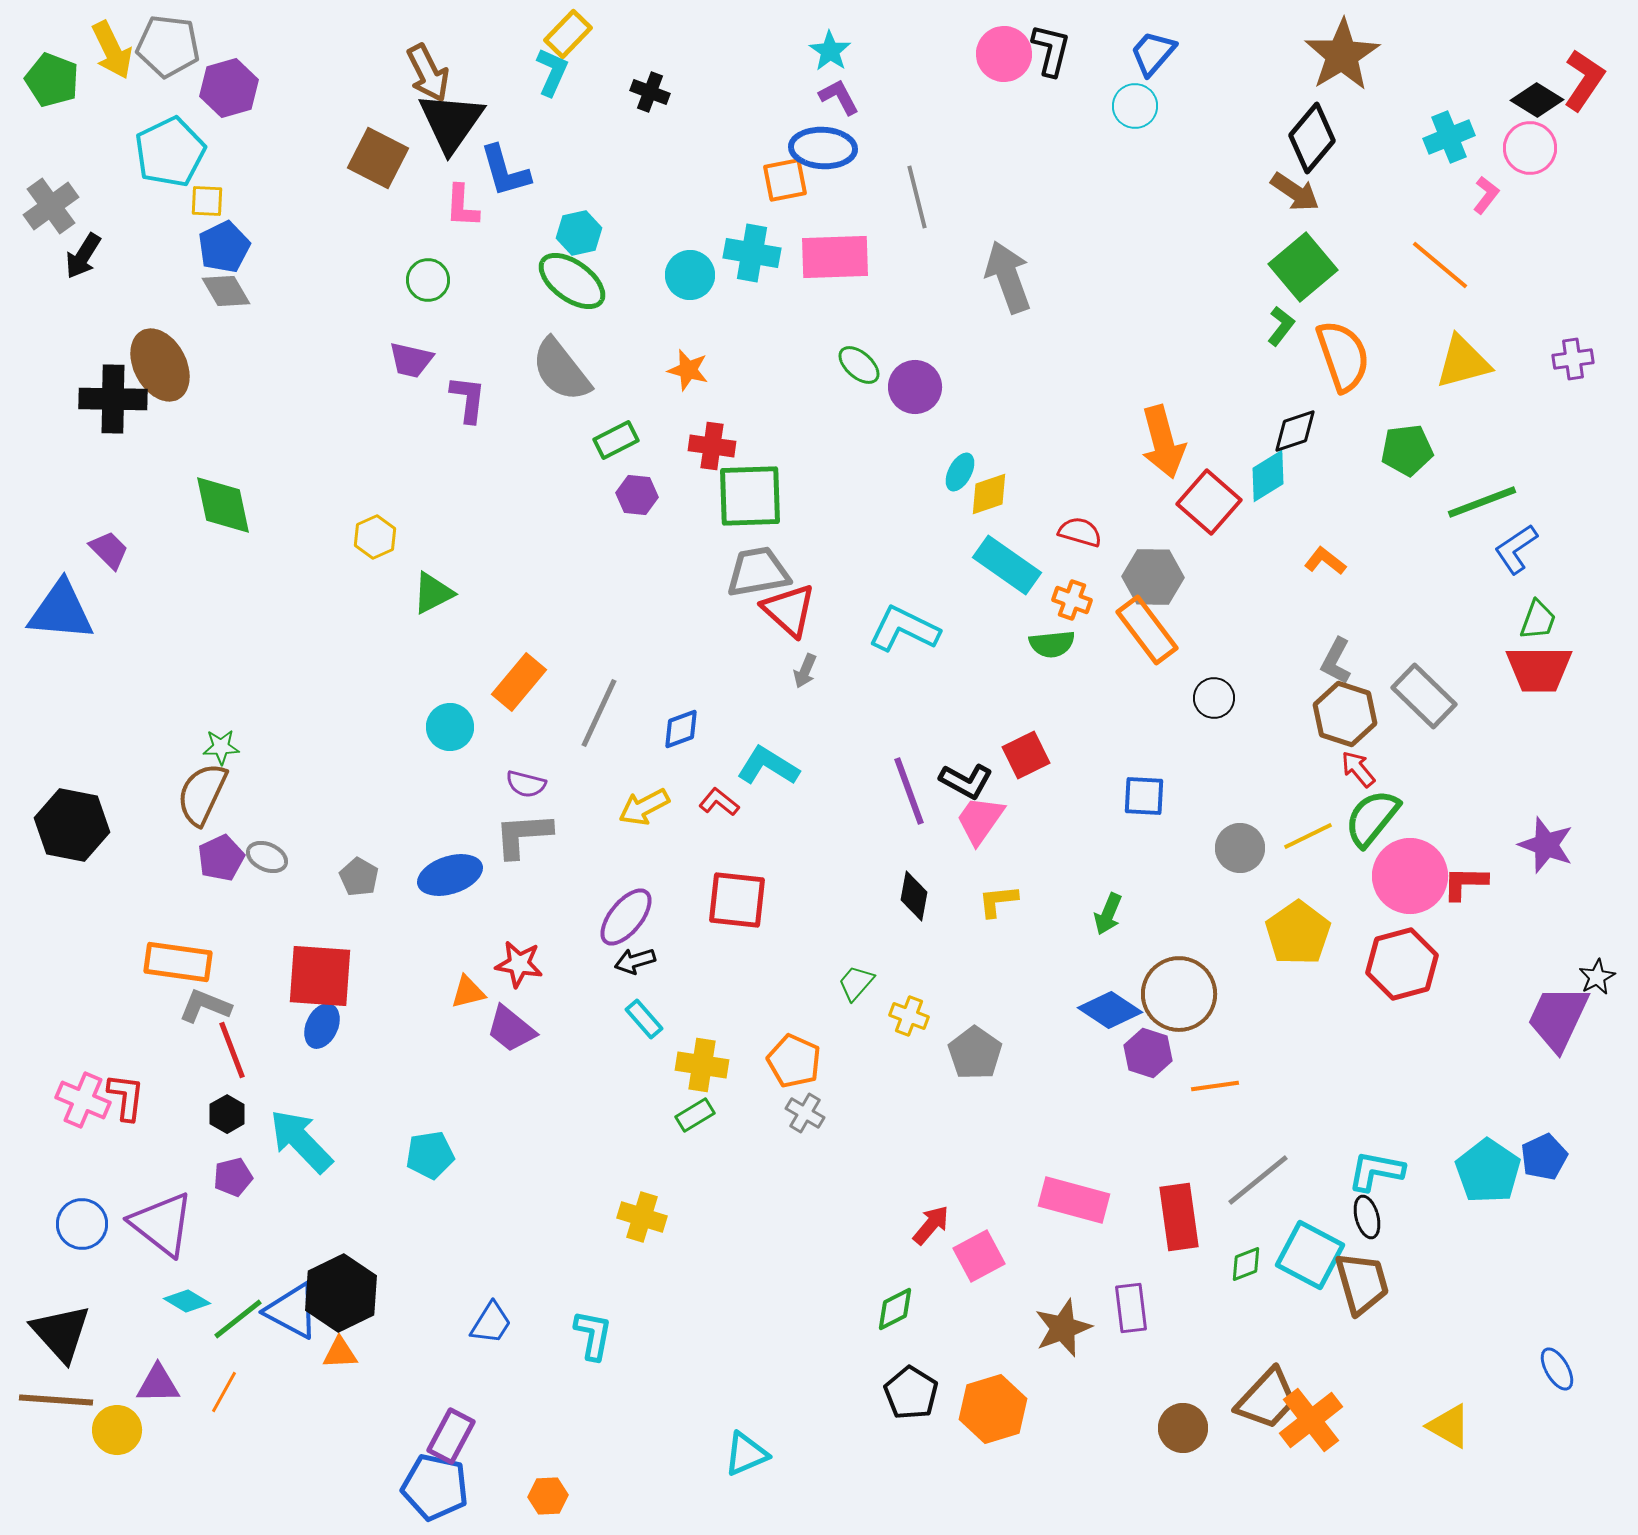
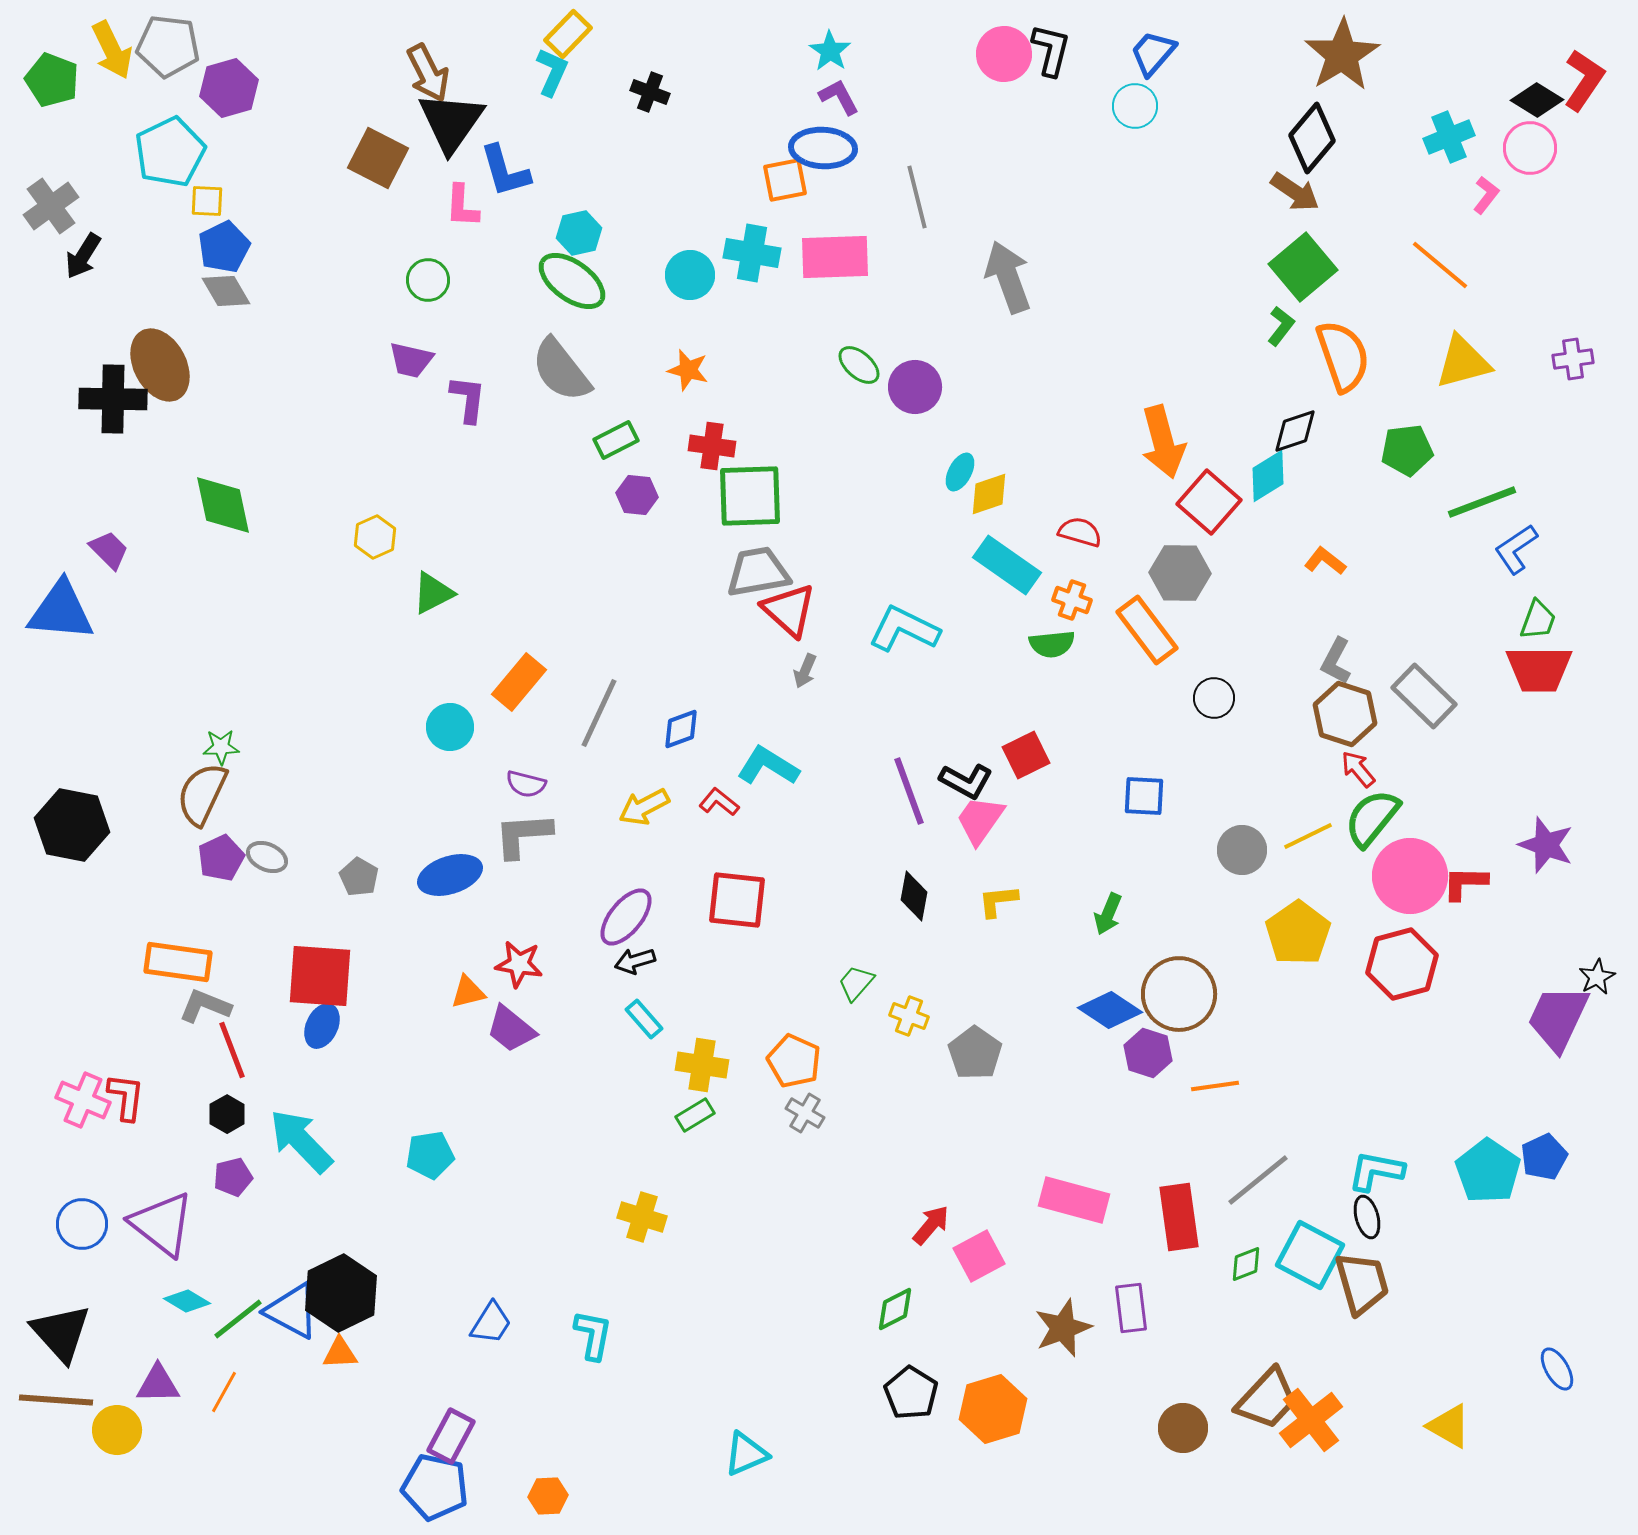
gray hexagon at (1153, 577): moved 27 px right, 4 px up
gray circle at (1240, 848): moved 2 px right, 2 px down
